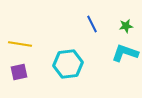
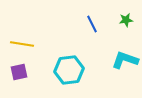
green star: moved 6 px up
yellow line: moved 2 px right
cyan L-shape: moved 7 px down
cyan hexagon: moved 1 px right, 6 px down
